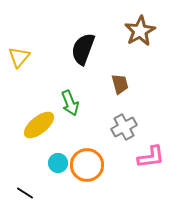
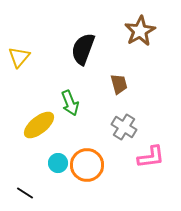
brown trapezoid: moved 1 px left
gray cross: rotated 30 degrees counterclockwise
